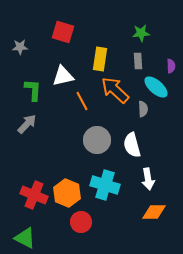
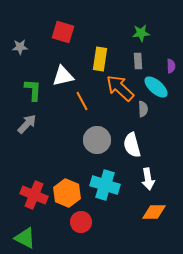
orange arrow: moved 5 px right, 2 px up
